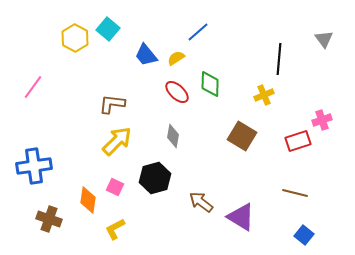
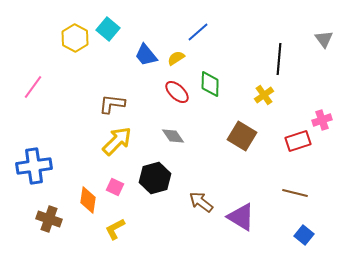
yellow cross: rotated 12 degrees counterclockwise
gray diamond: rotated 45 degrees counterclockwise
